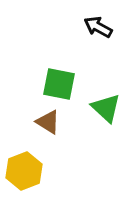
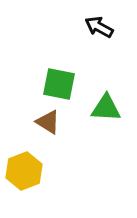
black arrow: moved 1 px right
green triangle: rotated 40 degrees counterclockwise
